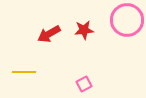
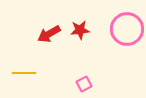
pink circle: moved 9 px down
red star: moved 4 px left
yellow line: moved 1 px down
